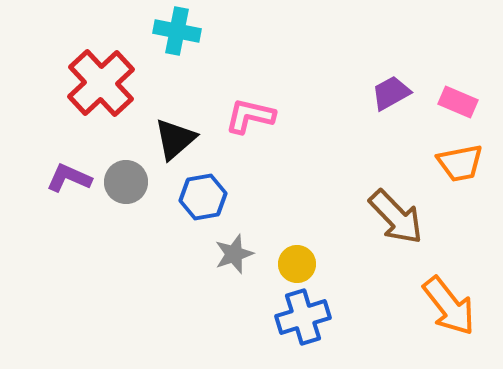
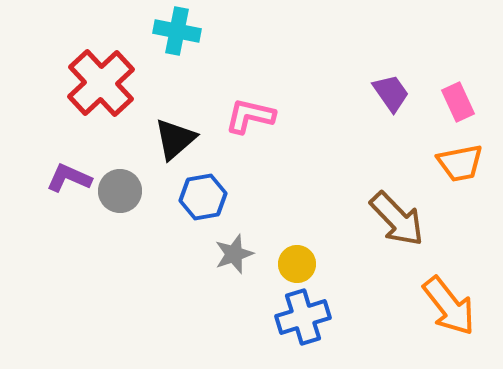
purple trapezoid: rotated 84 degrees clockwise
pink rectangle: rotated 42 degrees clockwise
gray circle: moved 6 px left, 9 px down
brown arrow: moved 1 px right, 2 px down
